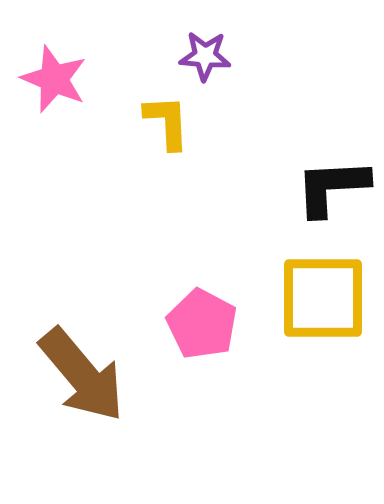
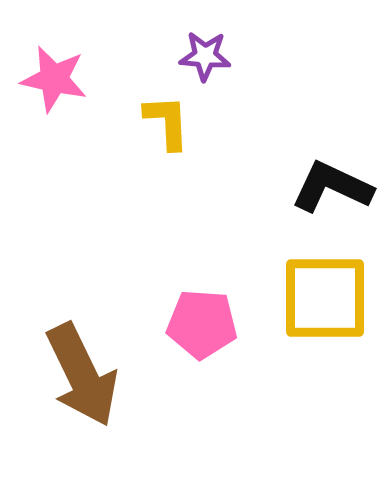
pink star: rotated 10 degrees counterclockwise
black L-shape: rotated 28 degrees clockwise
yellow square: moved 2 px right
pink pentagon: rotated 24 degrees counterclockwise
brown arrow: rotated 14 degrees clockwise
